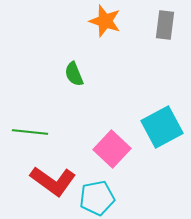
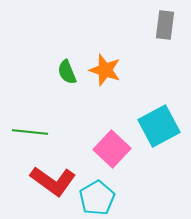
orange star: moved 49 px down
green semicircle: moved 7 px left, 2 px up
cyan square: moved 3 px left, 1 px up
cyan pentagon: rotated 20 degrees counterclockwise
